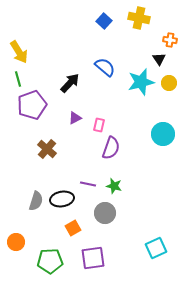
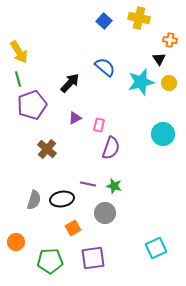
gray semicircle: moved 2 px left, 1 px up
